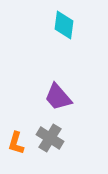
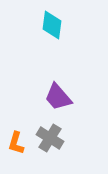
cyan diamond: moved 12 px left
